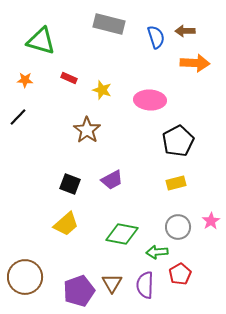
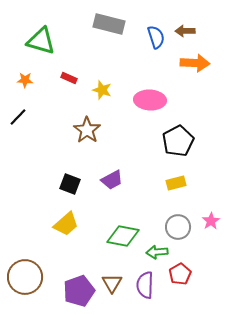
green diamond: moved 1 px right, 2 px down
